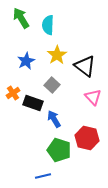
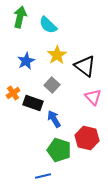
green arrow: moved 1 px left, 1 px up; rotated 45 degrees clockwise
cyan semicircle: rotated 48 degrees counterclockwise
